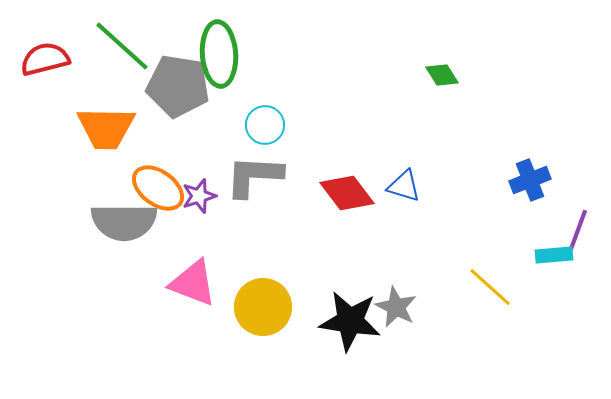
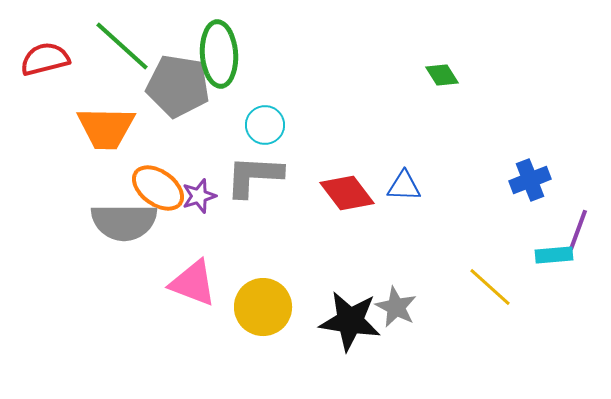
blue triangle: rotated 15 degrees counterclockwise
